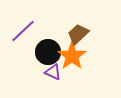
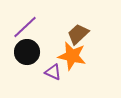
purple line: moved 2 px right, 4 px up
black circle: moved 21 px left
orange star: rotated 24 degrees counterclockwise
